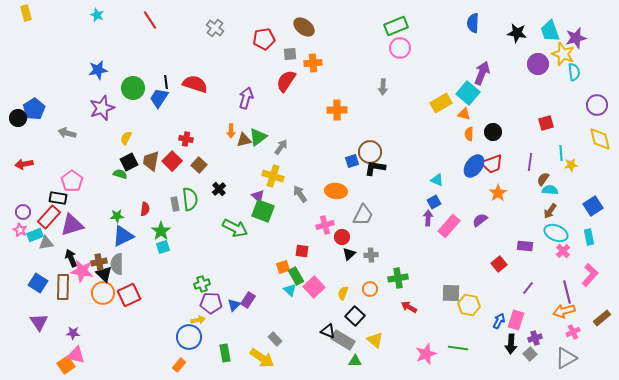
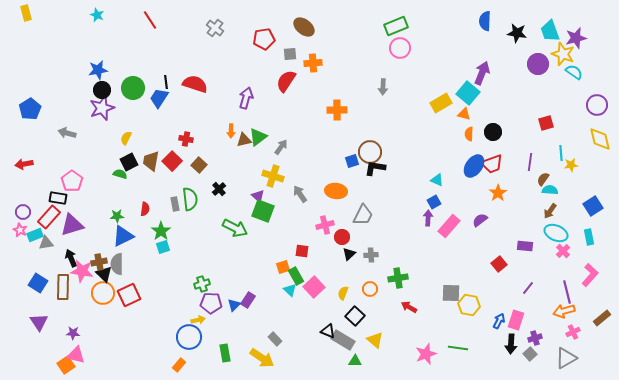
blue semicircle at (473, 23): moved 12 px right, 2 px up
cyan semicircle at (574, 72): rotated 48 degrees counterclockwise
blue pentagon at (34, 109): moved 4 px left
black circle at (18, 118): moved 84 px right, 28 px up
